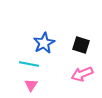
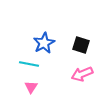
pink triangle: moved 2 px down
